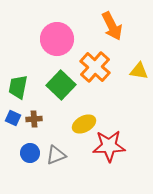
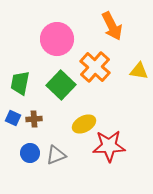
green trapezoid: moved 2 px right, 4 px up
